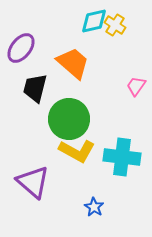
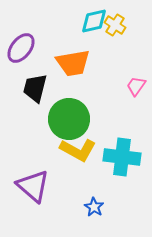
orange trapezoid: rotated 129 degrees clockwise
yellow L-shape: moved 1 px right, 1 px up
purple triangle: moved 4 px down
